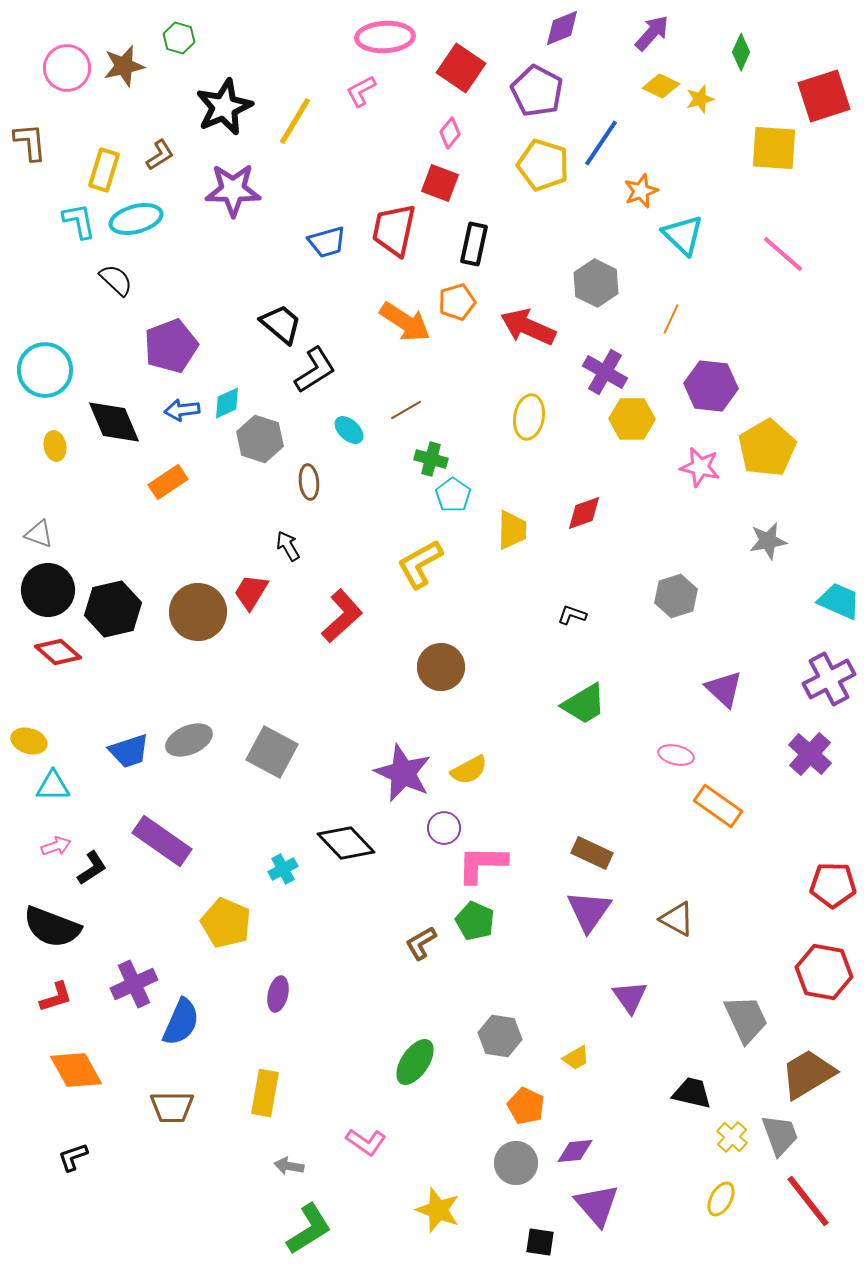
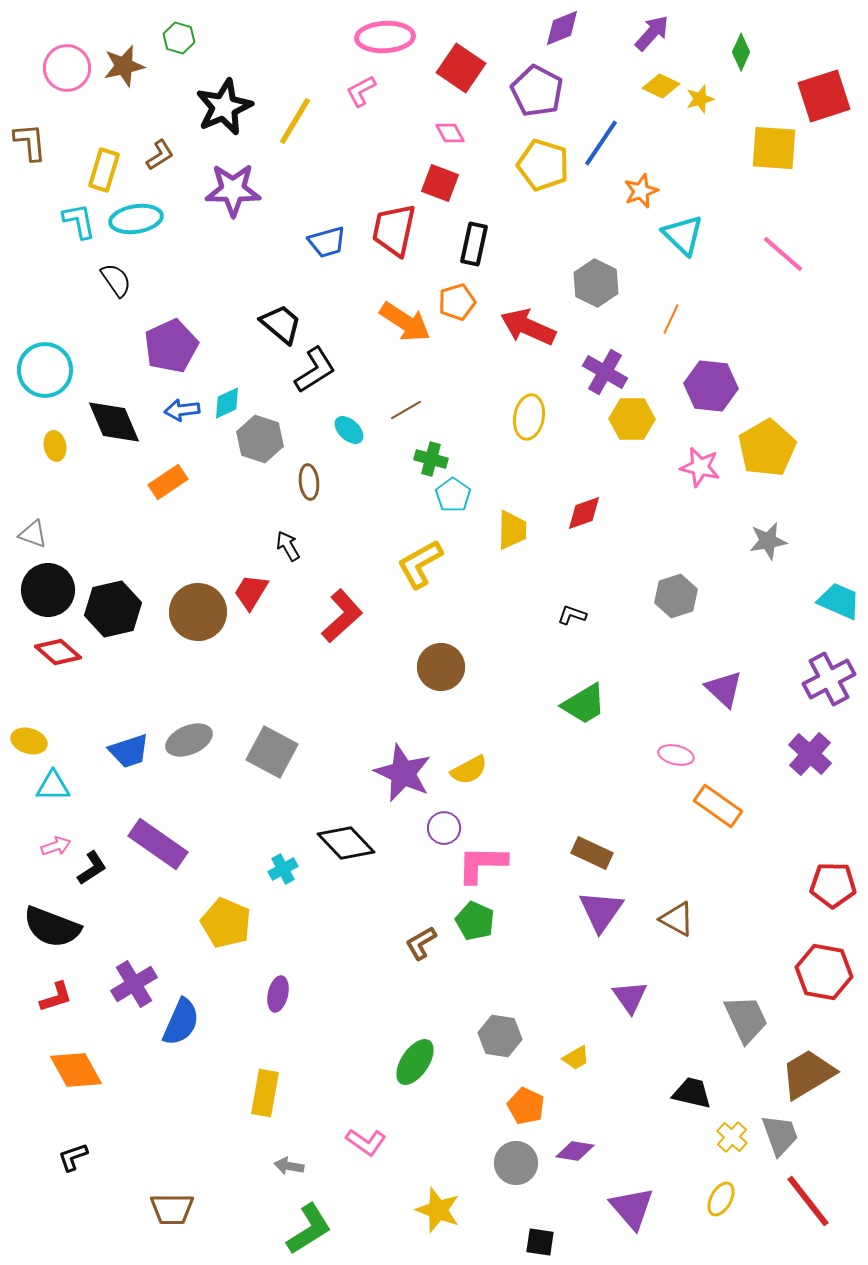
pink diamond at (450, 133): rotated 68 degrees counterclockwise
cyan ellipse at (136, 219): rotated 6 degrees clockwise
black semicircle at (116, 280): rotated 12 degrees clockwise
purple pentagon at (171, 346): rotated 4 degrees counterclockwise
gray triangle at (39, 534): moved 6 px left
purple rectangle at (162, 841): moved 4 px left, 3 px down
purple triangle at (589, 911): moved 12 px right
purple cross at (134, 984): rotated 6 degrees counterclockwise
brown trapezoid at (172, 1107): moved 102 px down
purple diamond at (575, 1151): rotated 15 degrees clockwise
purple triangle at (597, 1205): moved 35 px right, 3 px down
